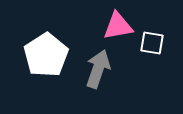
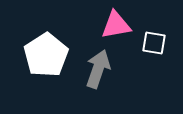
pink triangle: moved 2 px left, 1 px up
white square: moved 2 px right
